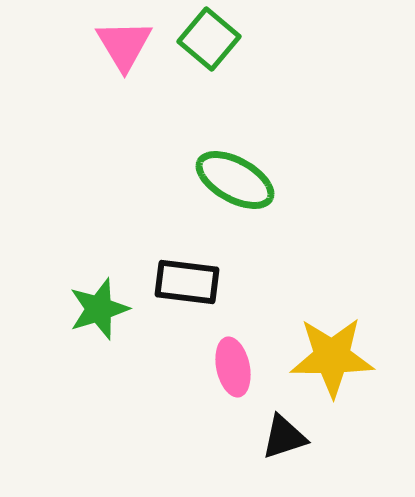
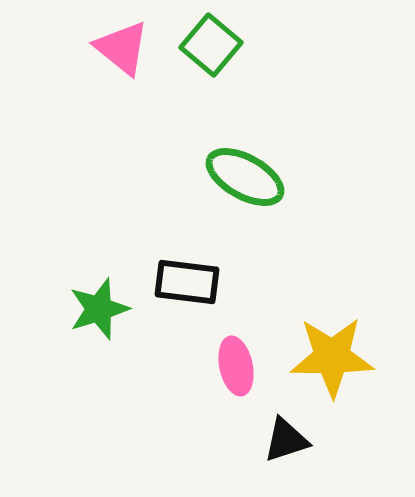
green square: moved 2 px right, 6 px down
pink triangle: moved 2 px left, 3 px down; rotated 20 degrees counterclockwise
green ellipse: moved 10 px right, 3 px up
pink ellipse: moved 3 px right, 1 px up
black triangle: moved 2 px right, 3 px down
